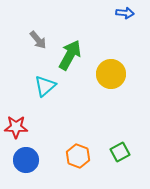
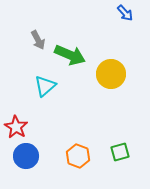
blue arrow: rotated 42 degrees clockwise
gray arrow: rotated 12 degrees clockwise
green arrow: rotated 84 degrees clockwise
red star: rotated 30 degrees clockwise
green square: rotated 12 degrees clockwise
blue circle: moved 4 px up
